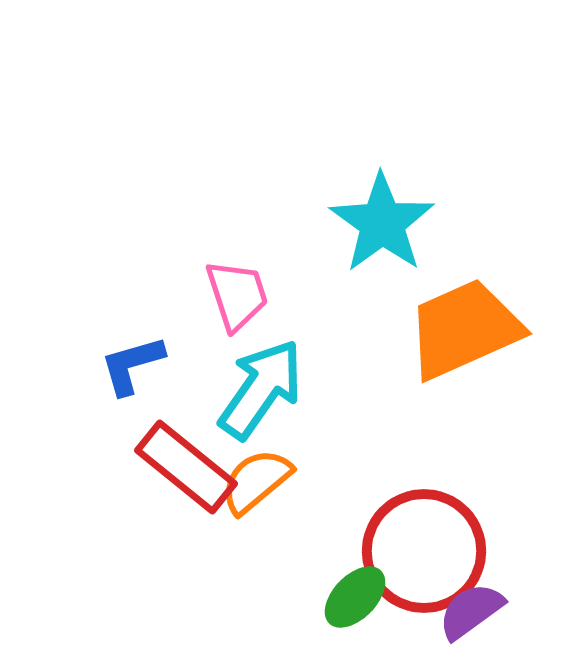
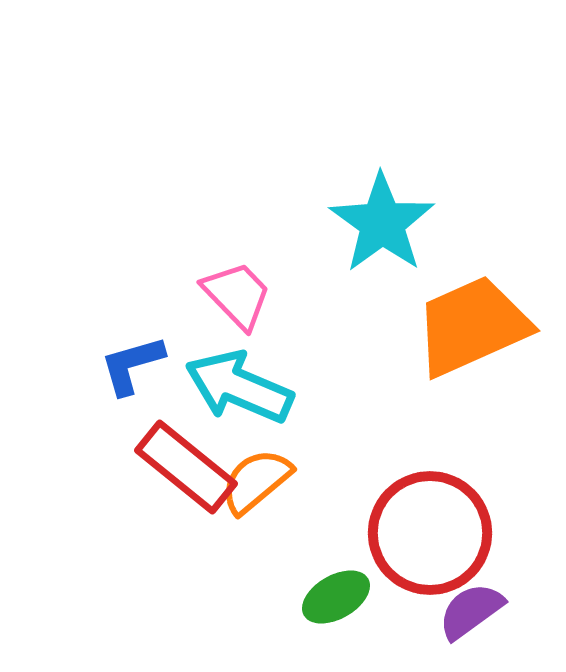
pink trapezoid: rotated 26 degrees counterclockwise
orange trapezoid: moved 8 px right, 3 px up
cyan arrow: moved 22 px left, 2 px up; rotated 102 degrees counterclockwise
red circle: moved 6 px right, 18 px up
green ellipse: moved 19 px left; rotated 16 degrees clockwise
